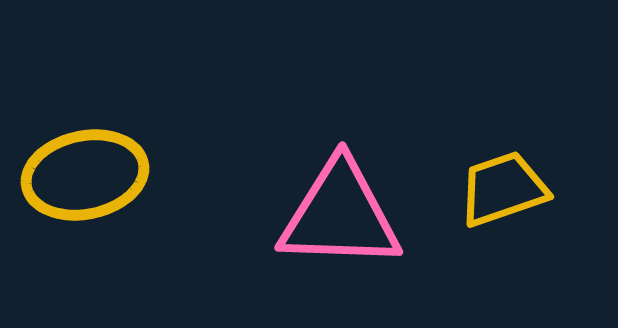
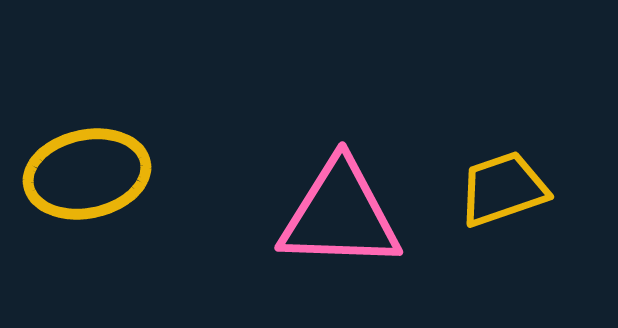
yellow ellipse: moved 2 px right, 1 px up
